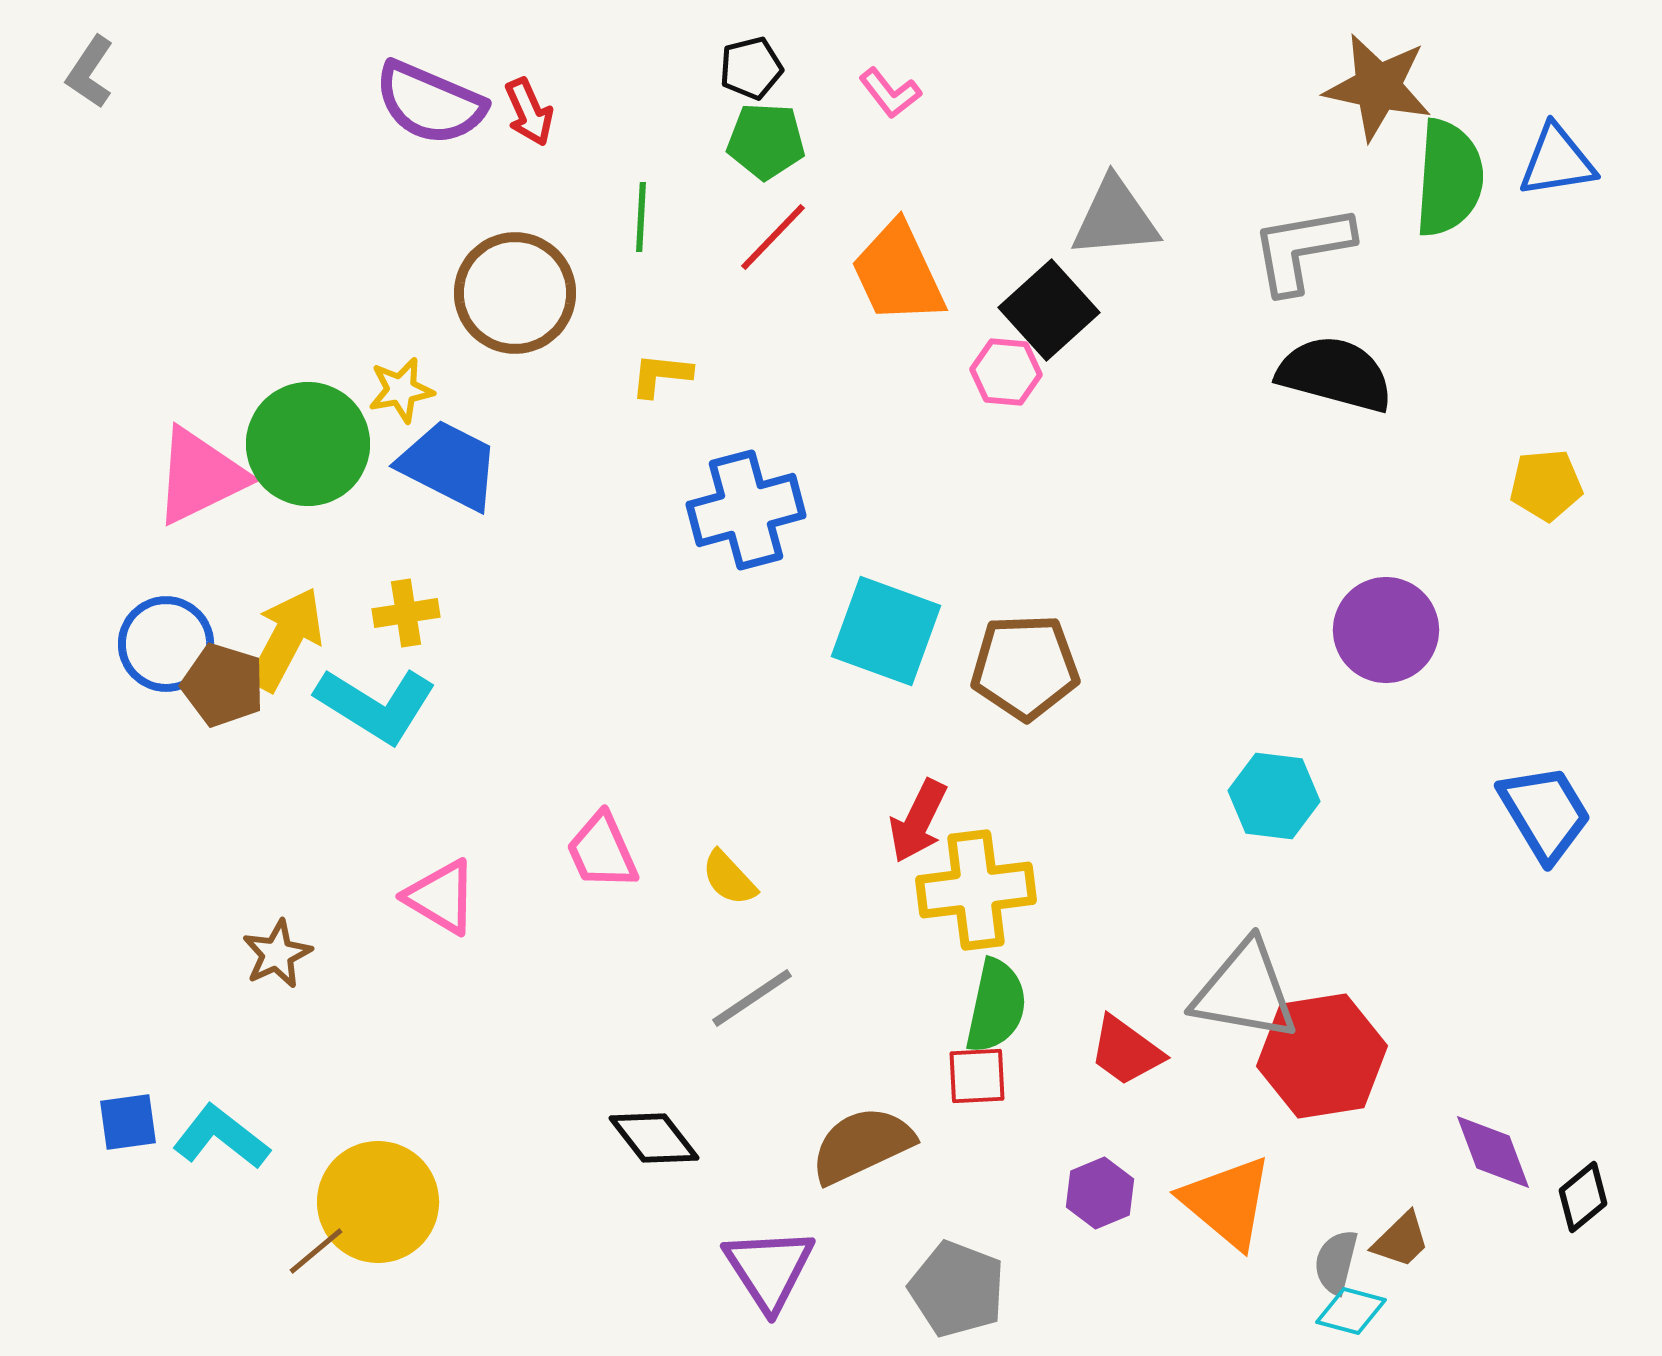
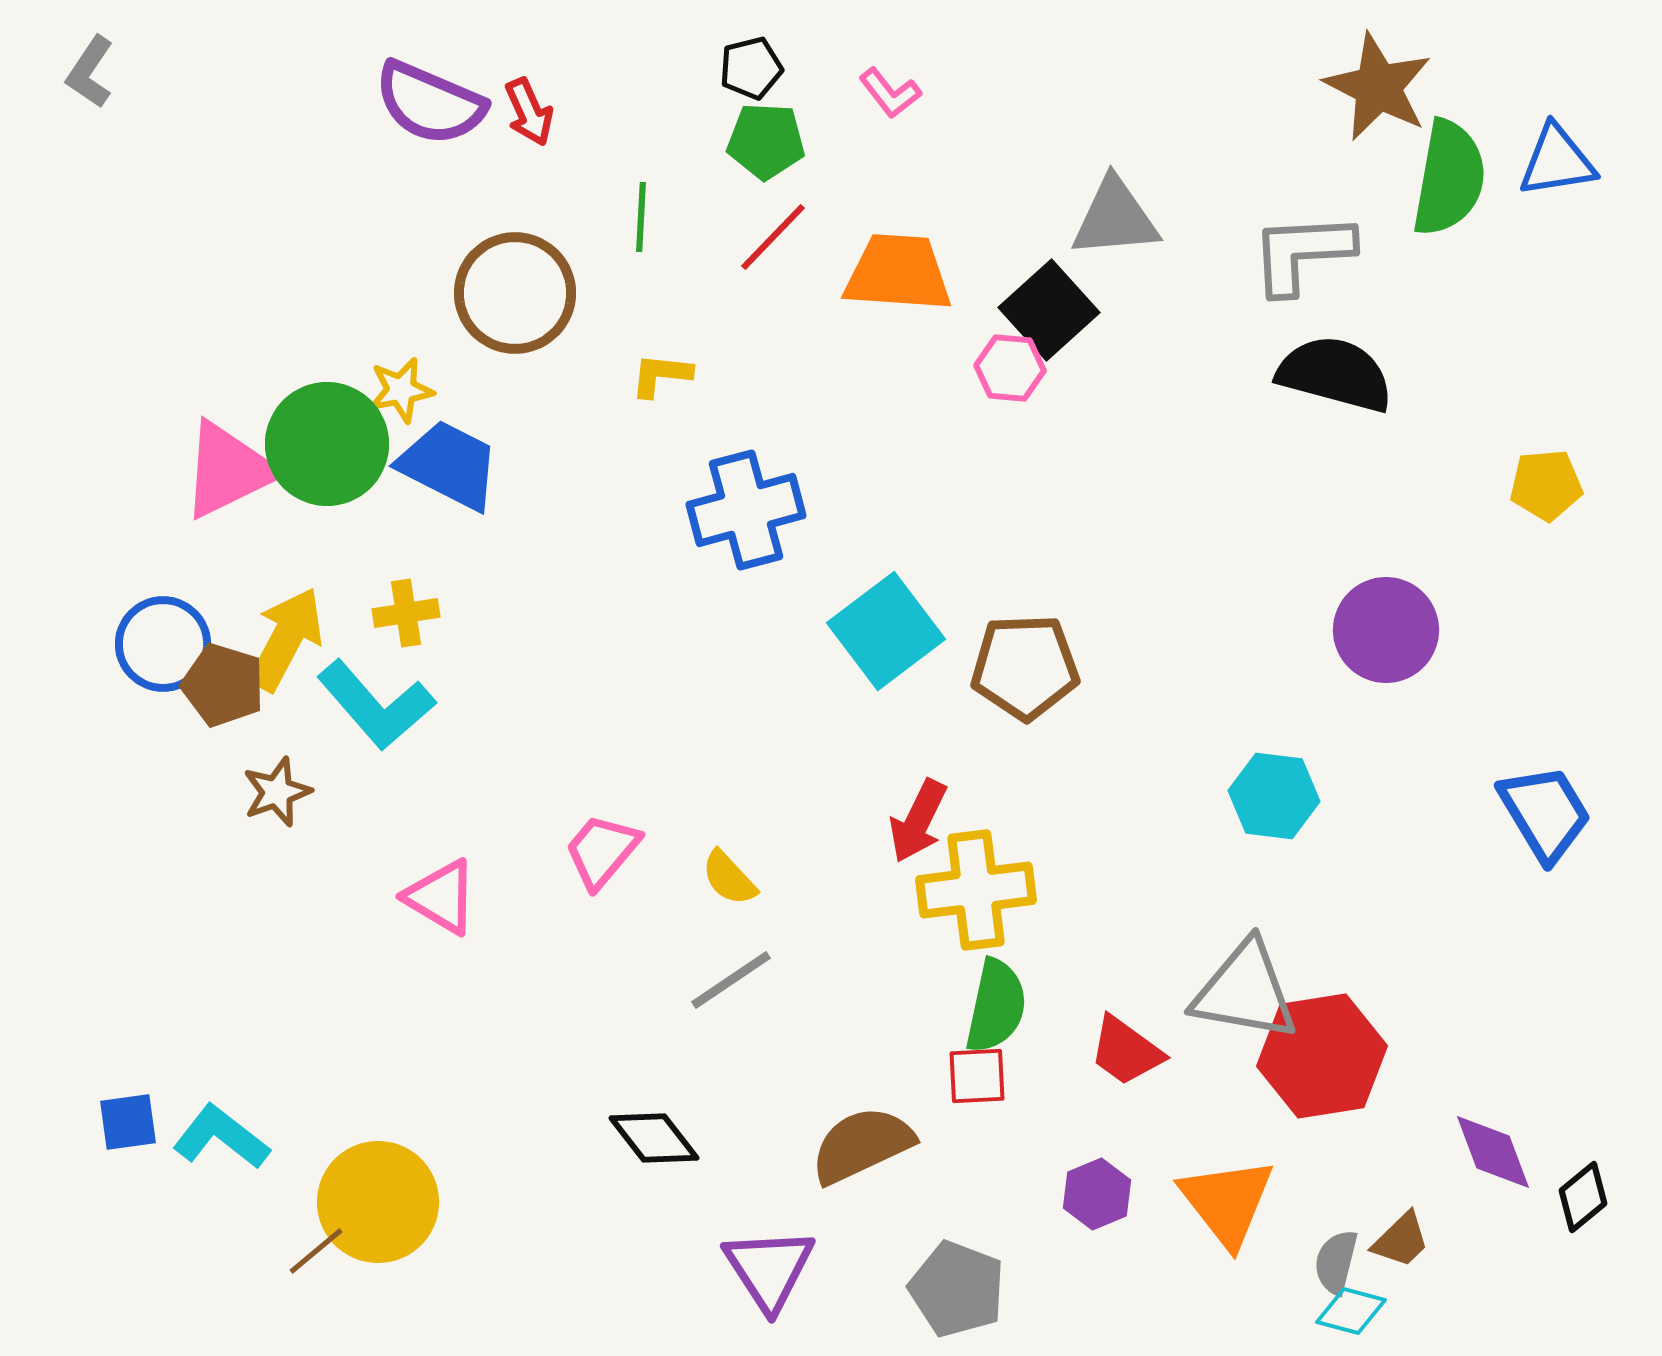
brown star at (1378, 87): rotated 15 degrees clockwise
green semicircle at (1449, 178): rotated 6 degrees clockwise
gray L-shape at (1302, 249): moved 4 px down; rotated 7 degrees clockwise
orange trapezoid at (898, 273): rotated 119 degrees clockwise
pink hexagon at (1006, 372): moved 4 px right, 4 px up
green circle at (308, 444): moved 19 px right
pink triangle at (200, 476): moved 28 px right, 6 px up
cyan square at (886, 631): rotated 33 degrees clockwise
blue circle at (166, 644): moved 3 px left
cyan L-shape at (376, 705): rotated 17 degrees clockwise
pink trapezoid at (602, 851): rotated 64 degrees clockwise
brown star at (277, 954): moved 162 px up; rotated 6 degrees clockwise
gray line at (752, 998): moved 21 px left, 18 px up
purple hexagon at (1100, 1193): moved 3 px left, 1 px down
orange triangle at (1227, 1202): rotated 12 degrees clockwise
